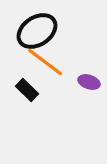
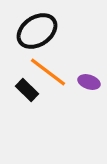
orange line: moved 3 px right, 10 px down
